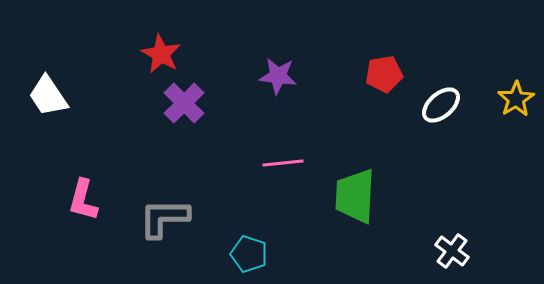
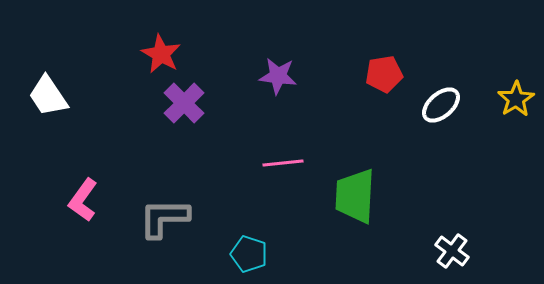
pink L-shape: rotated 21 degrees clockwise
